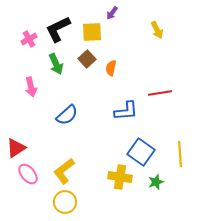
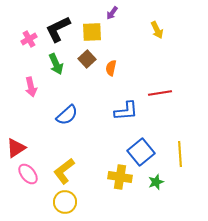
blue square: rotated 16 degrees clockwise
